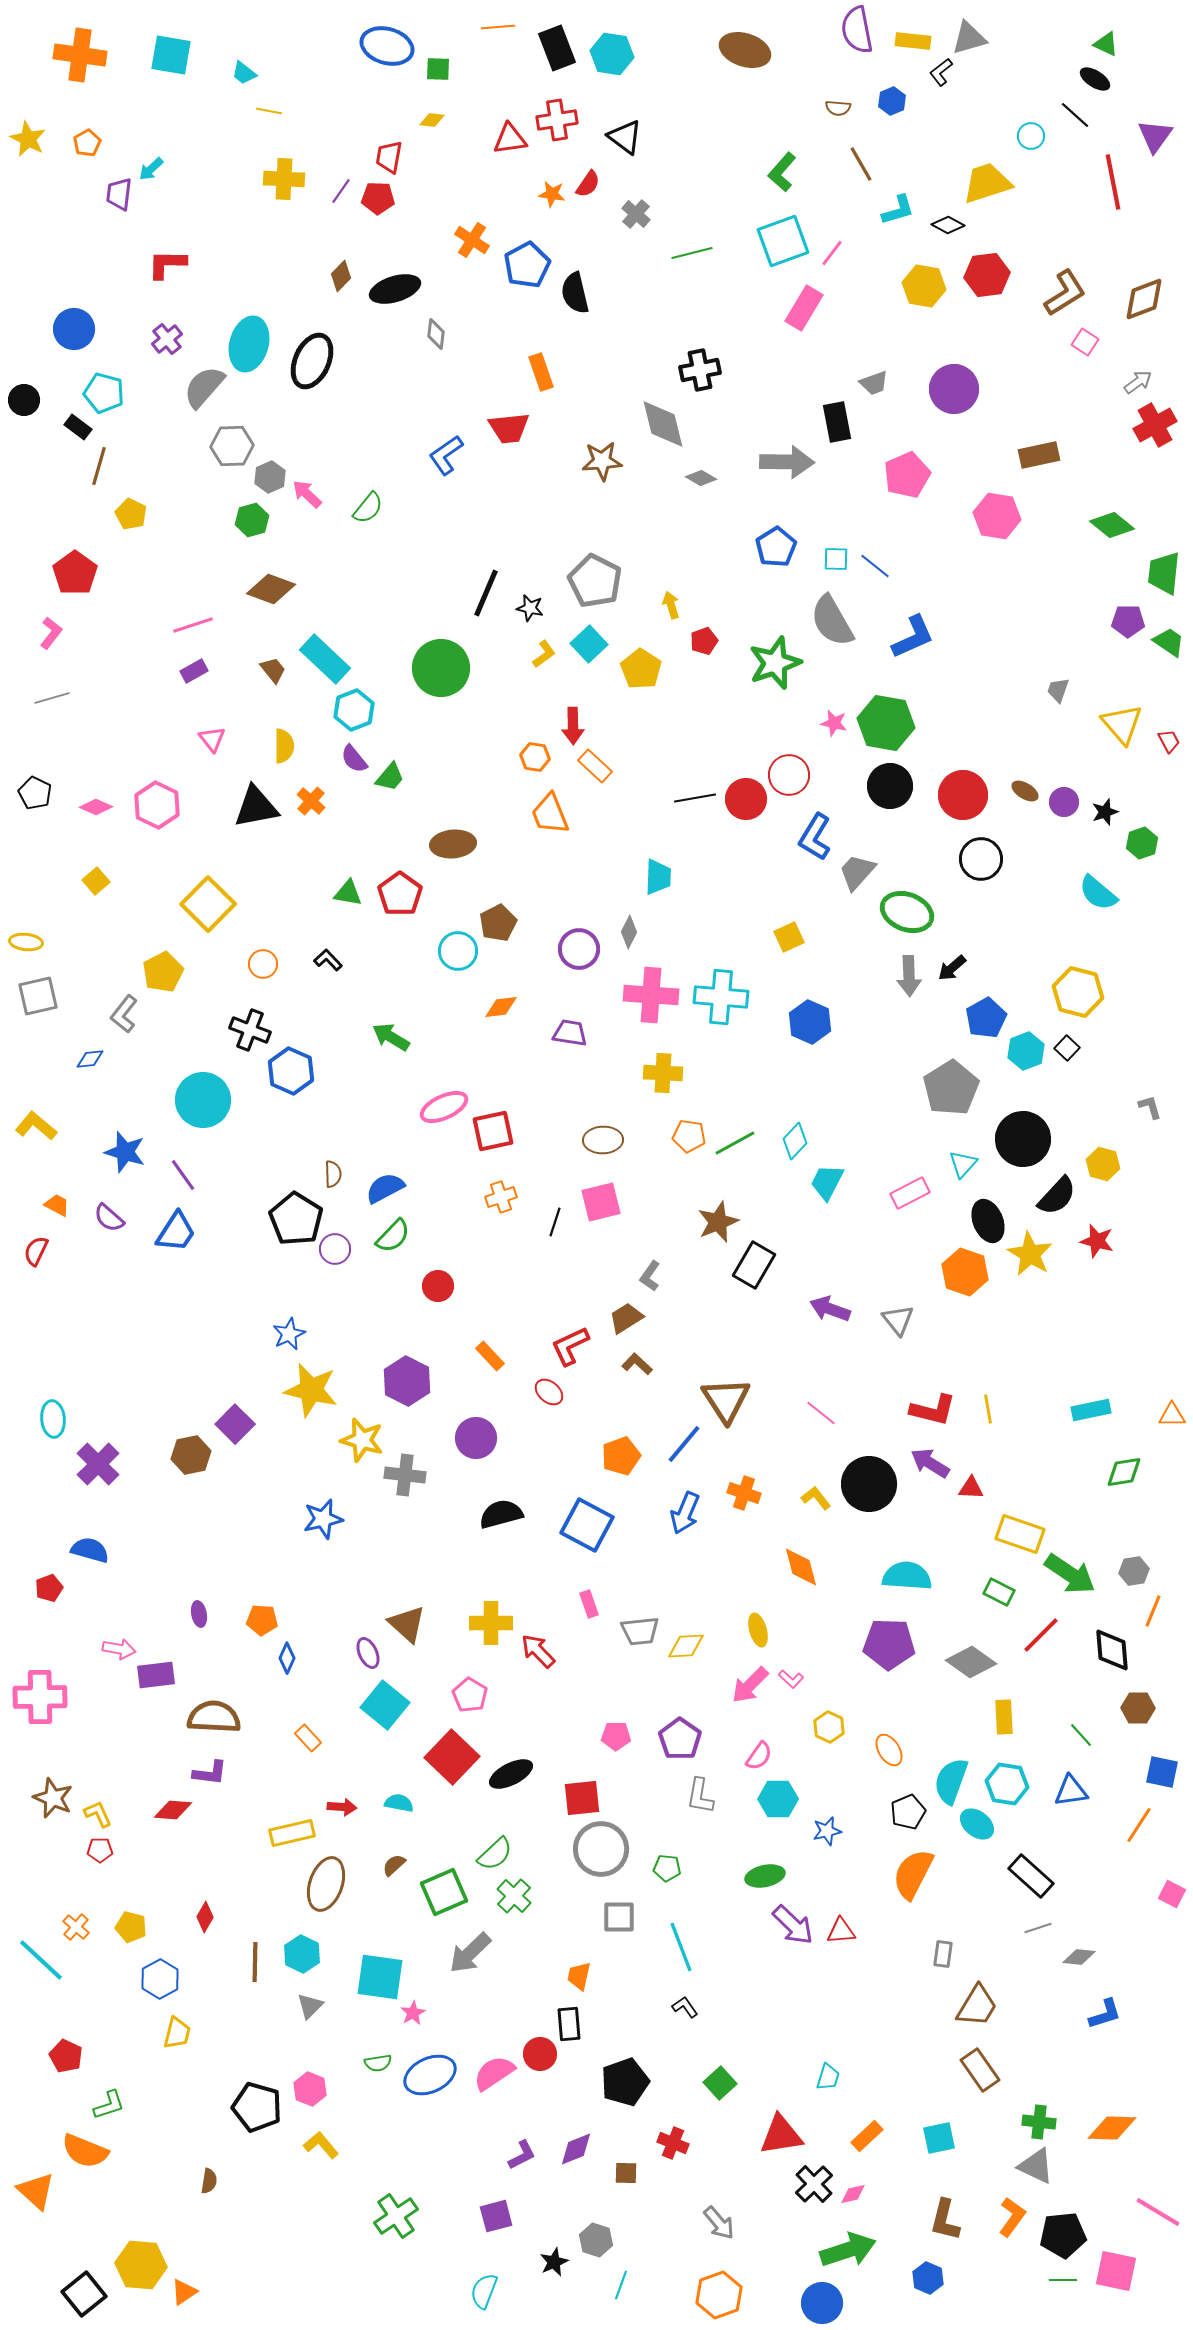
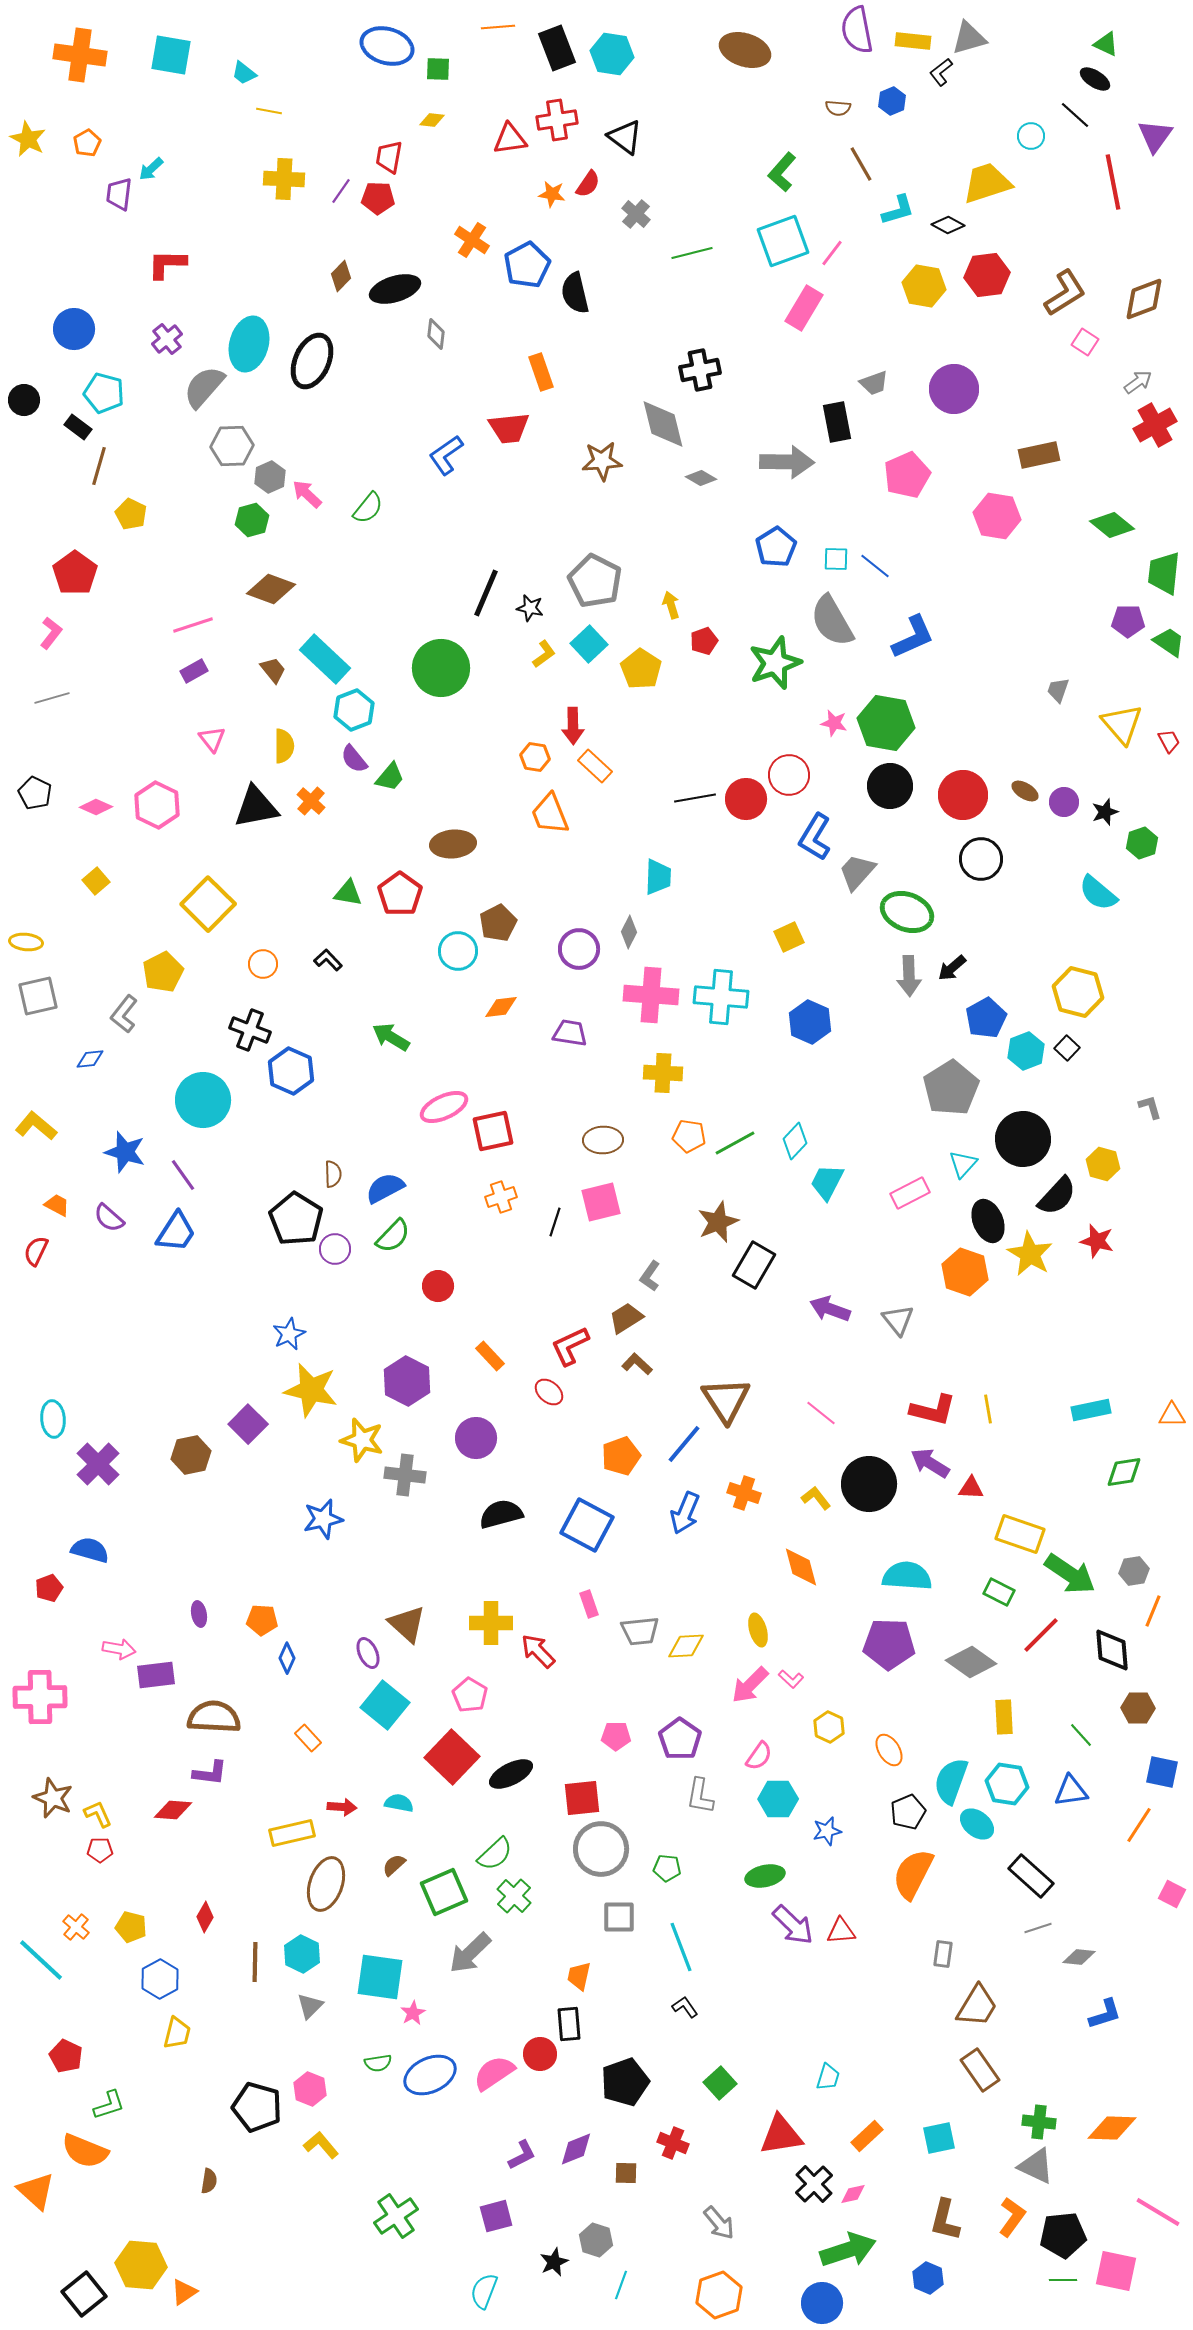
purple square at (235, 1424): moved 13 px right
